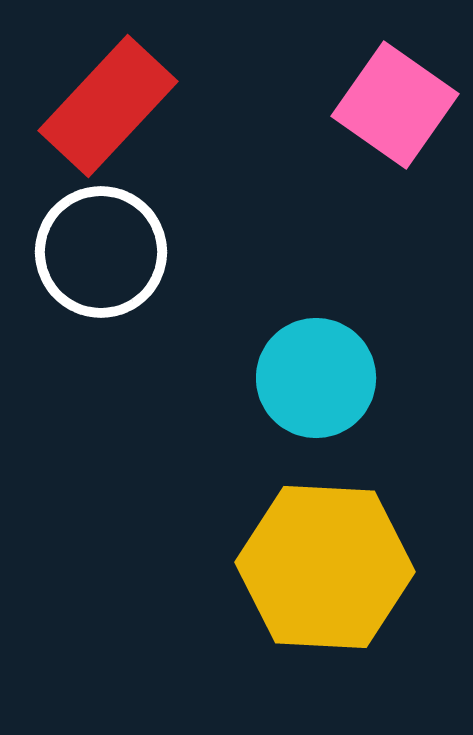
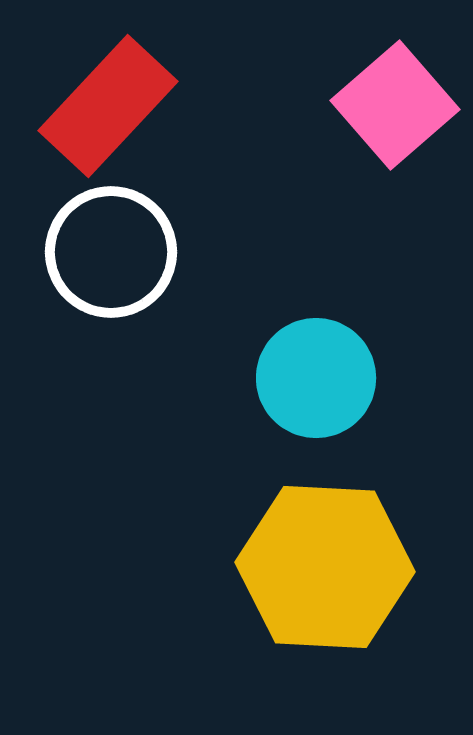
pink square: rotated 14 degrees clockwise
white circle: moved 10 px right
